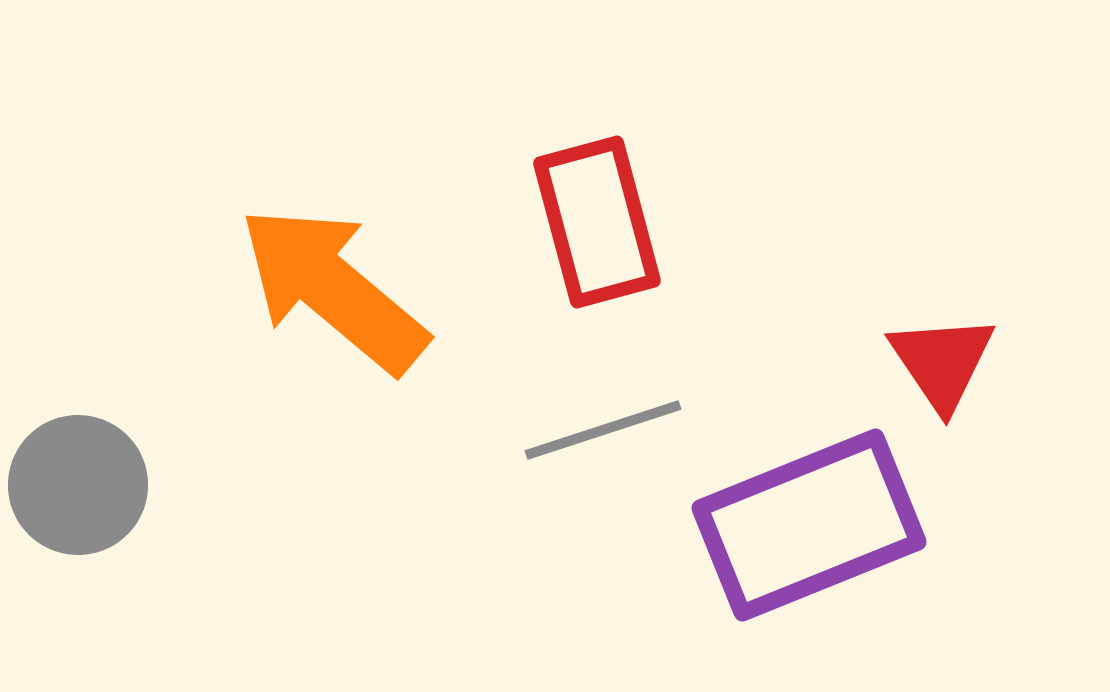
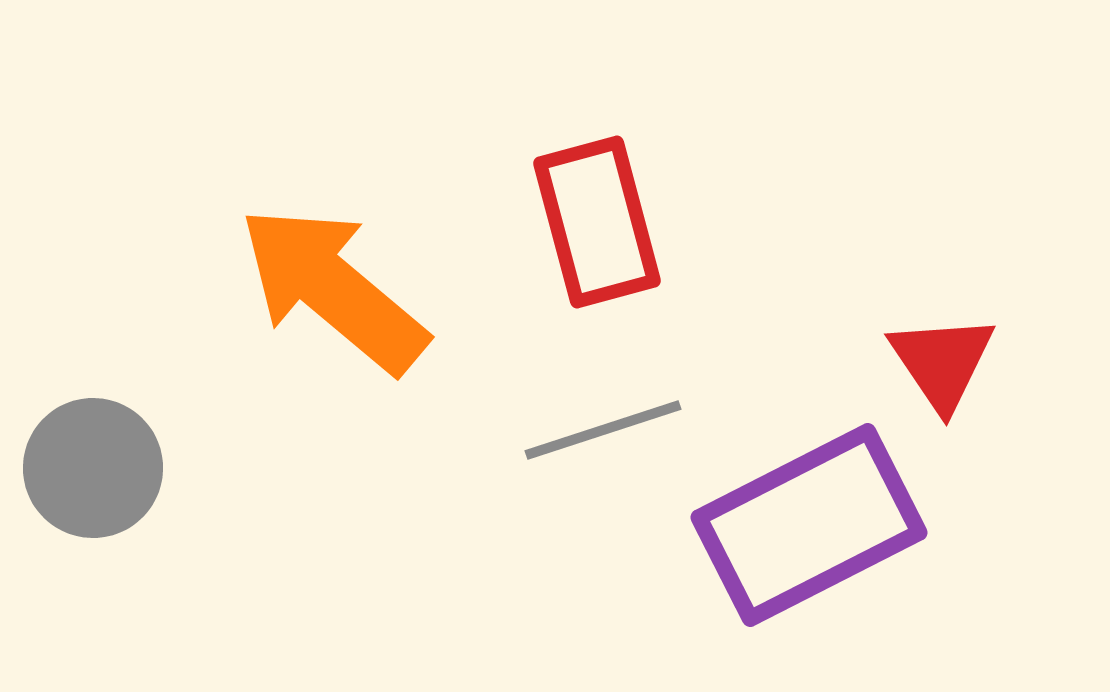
gray circle: moved 15 px right, 17 px up
purple rectangle: rotated 5 degrees counterclockwise
